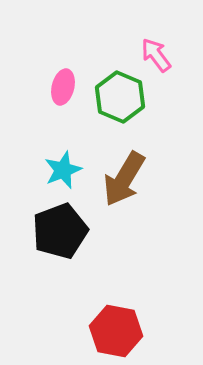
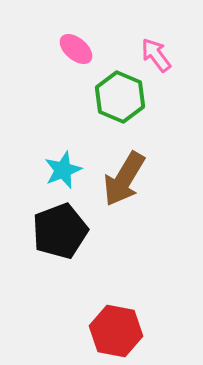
pink ellipse: moved 13 px right, 38 px up; rotated 64 degrees counterclockwise
